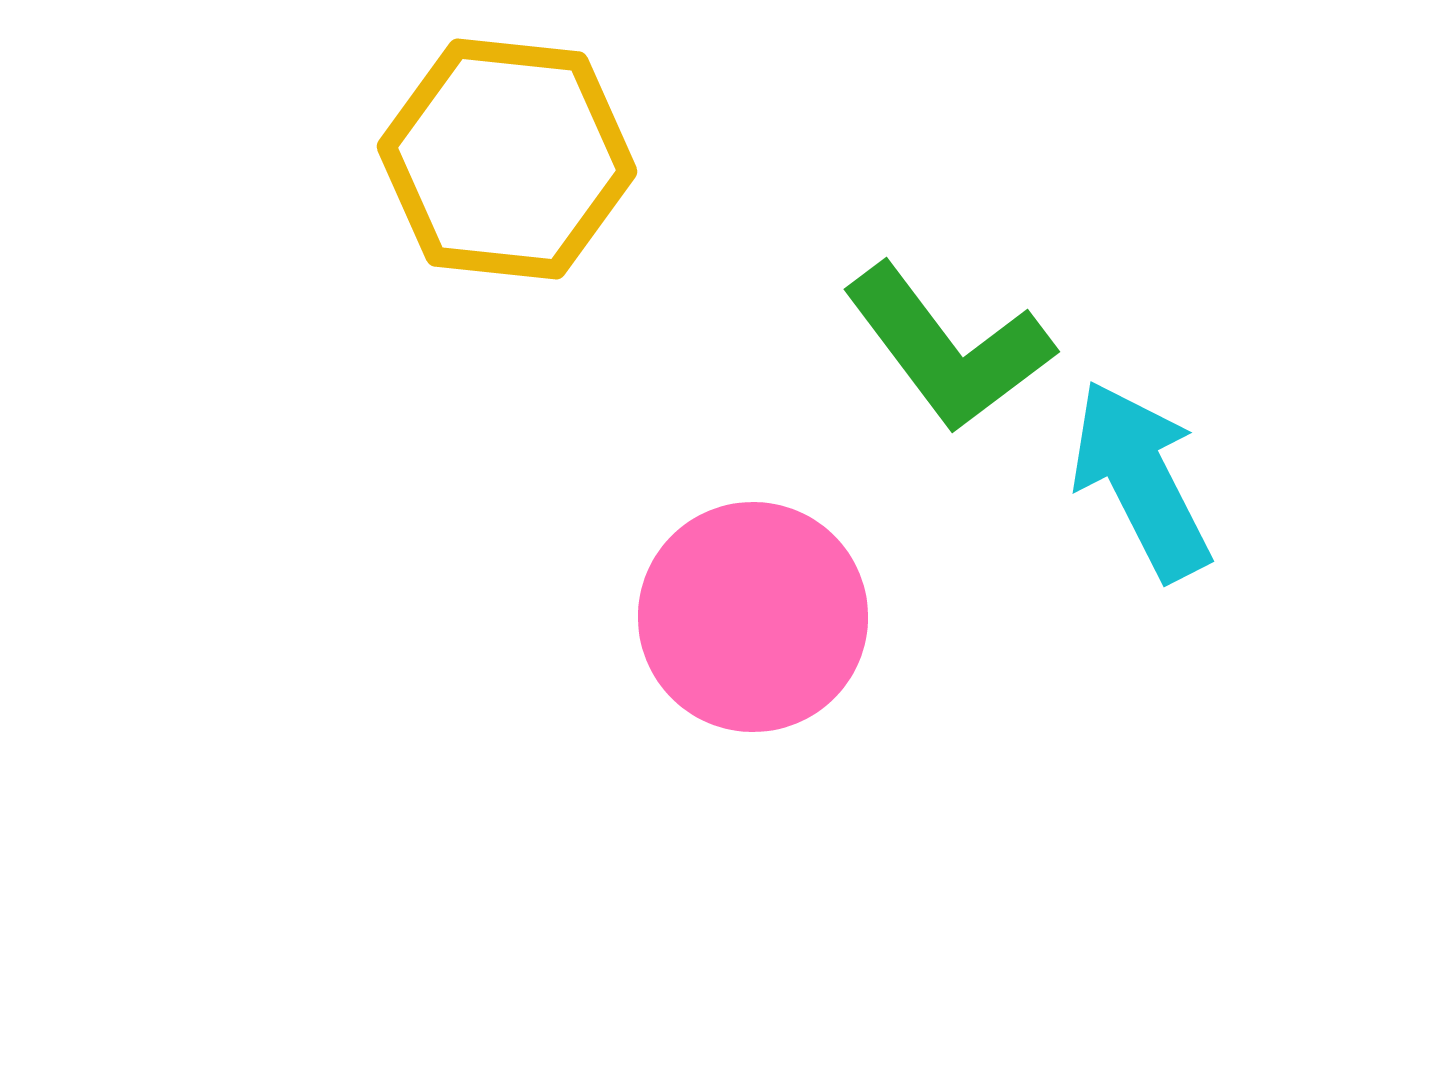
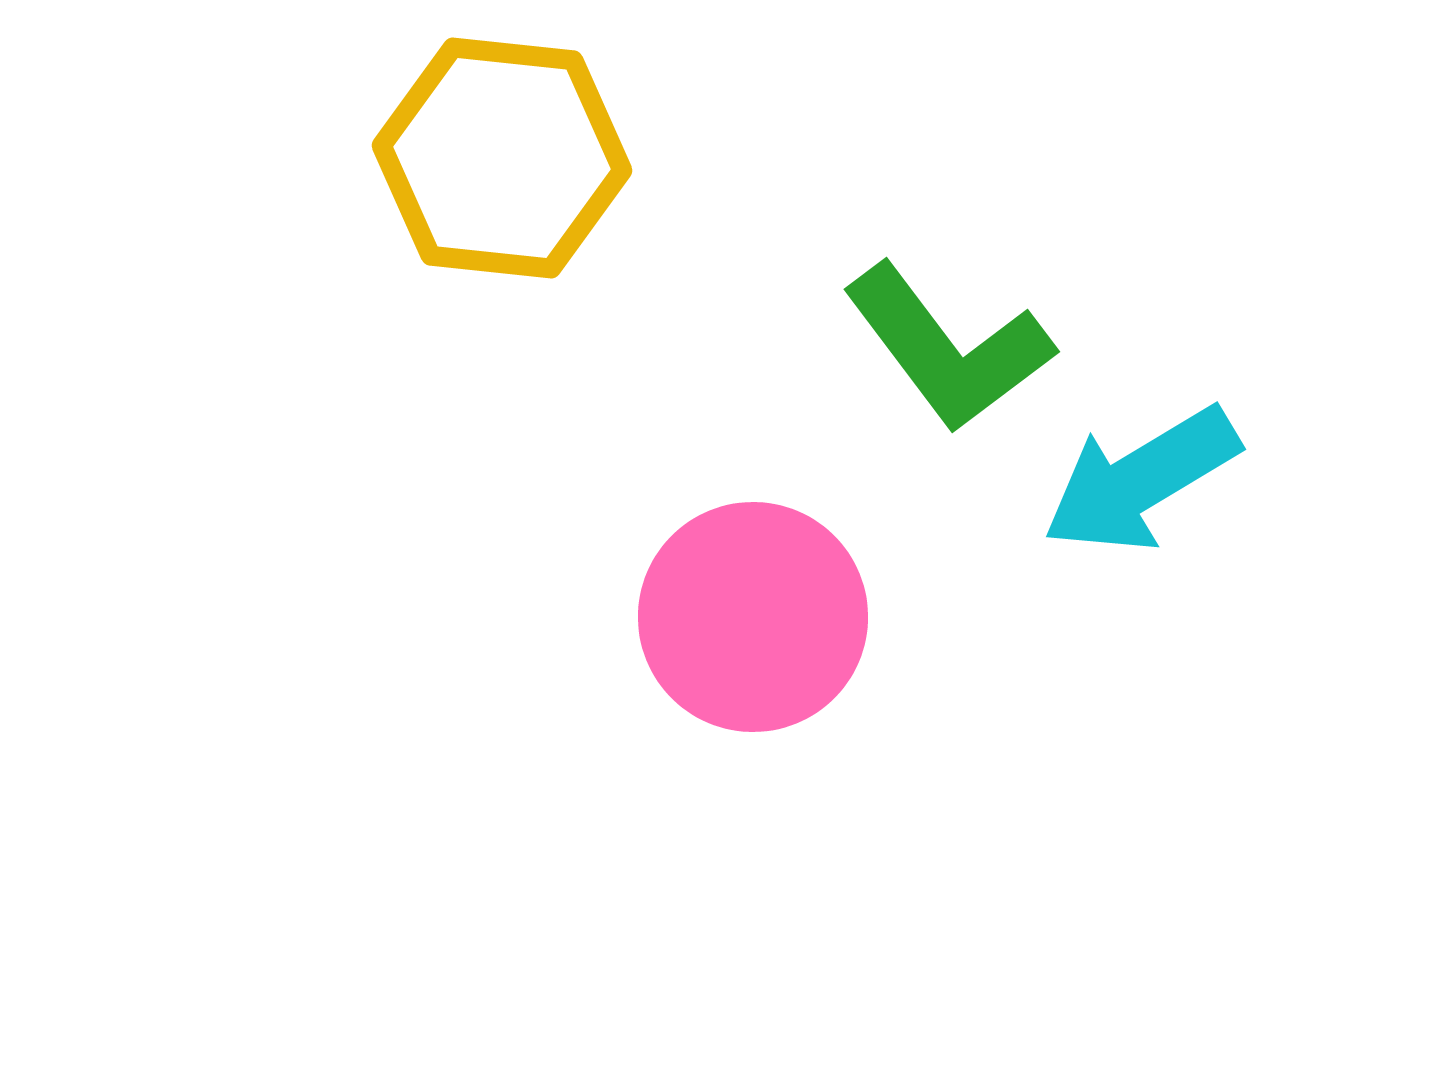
yellow hexagon: moved 5 px left, 1 px up
cyan arrow: rotated 94 degrees counterclockwise
